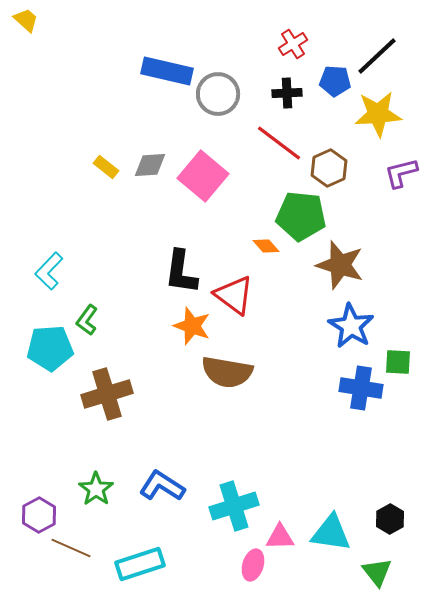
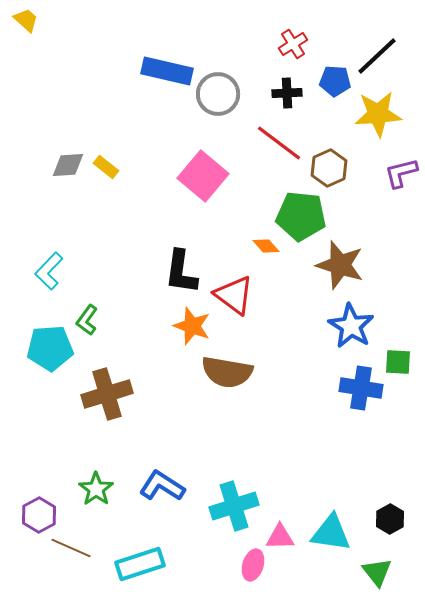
gray diamond: moved 82 px left
